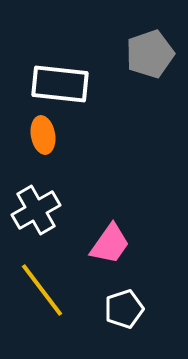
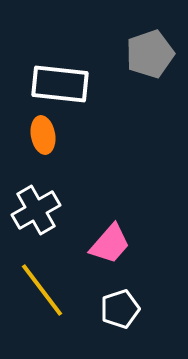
pink trapezoid: rotated 6 degrees clockwise
white pentagon: moved 4 px left
